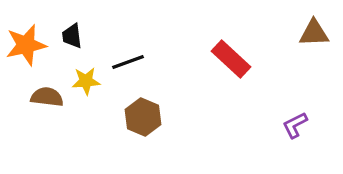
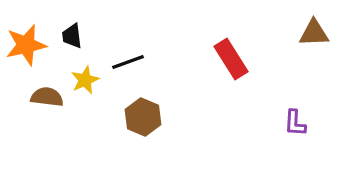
red rectangle: rotated 15 degrees clockwise
yellow star: moved 1 px left, 1 px up; rotated 20 degrees counterclockwise
purple L-shape: moved 2 px up; rotated 60 degrees counterclockwise
